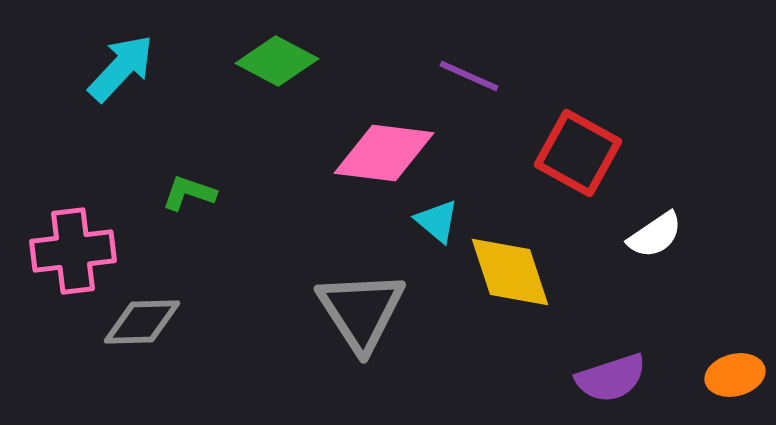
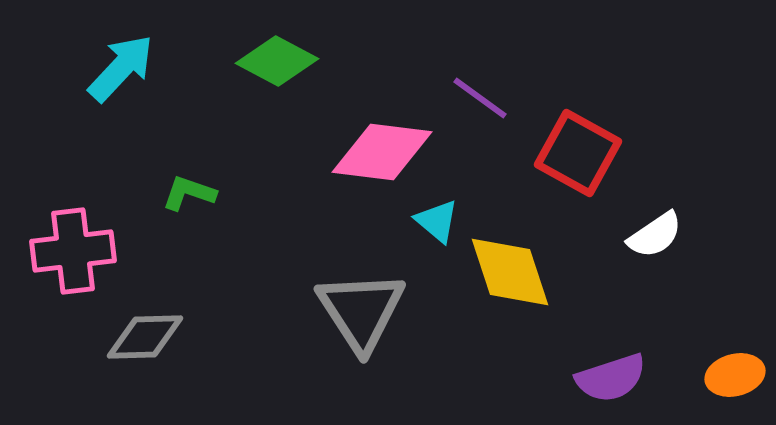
purple line: moved 11 px right, 22 px down; rotated 12 degrees clockwise
pink diamond: moved 2 px left, 1 px up
gray diamond: moved 3 px right, 15 px down
